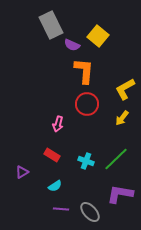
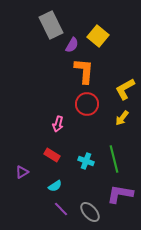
purple semicircle: rotated 84 degrees counterclockwise
green line: moved 2 px left; rotated 60 degrees counterclockwise
purple line: rotated 42 degrees clockwise
